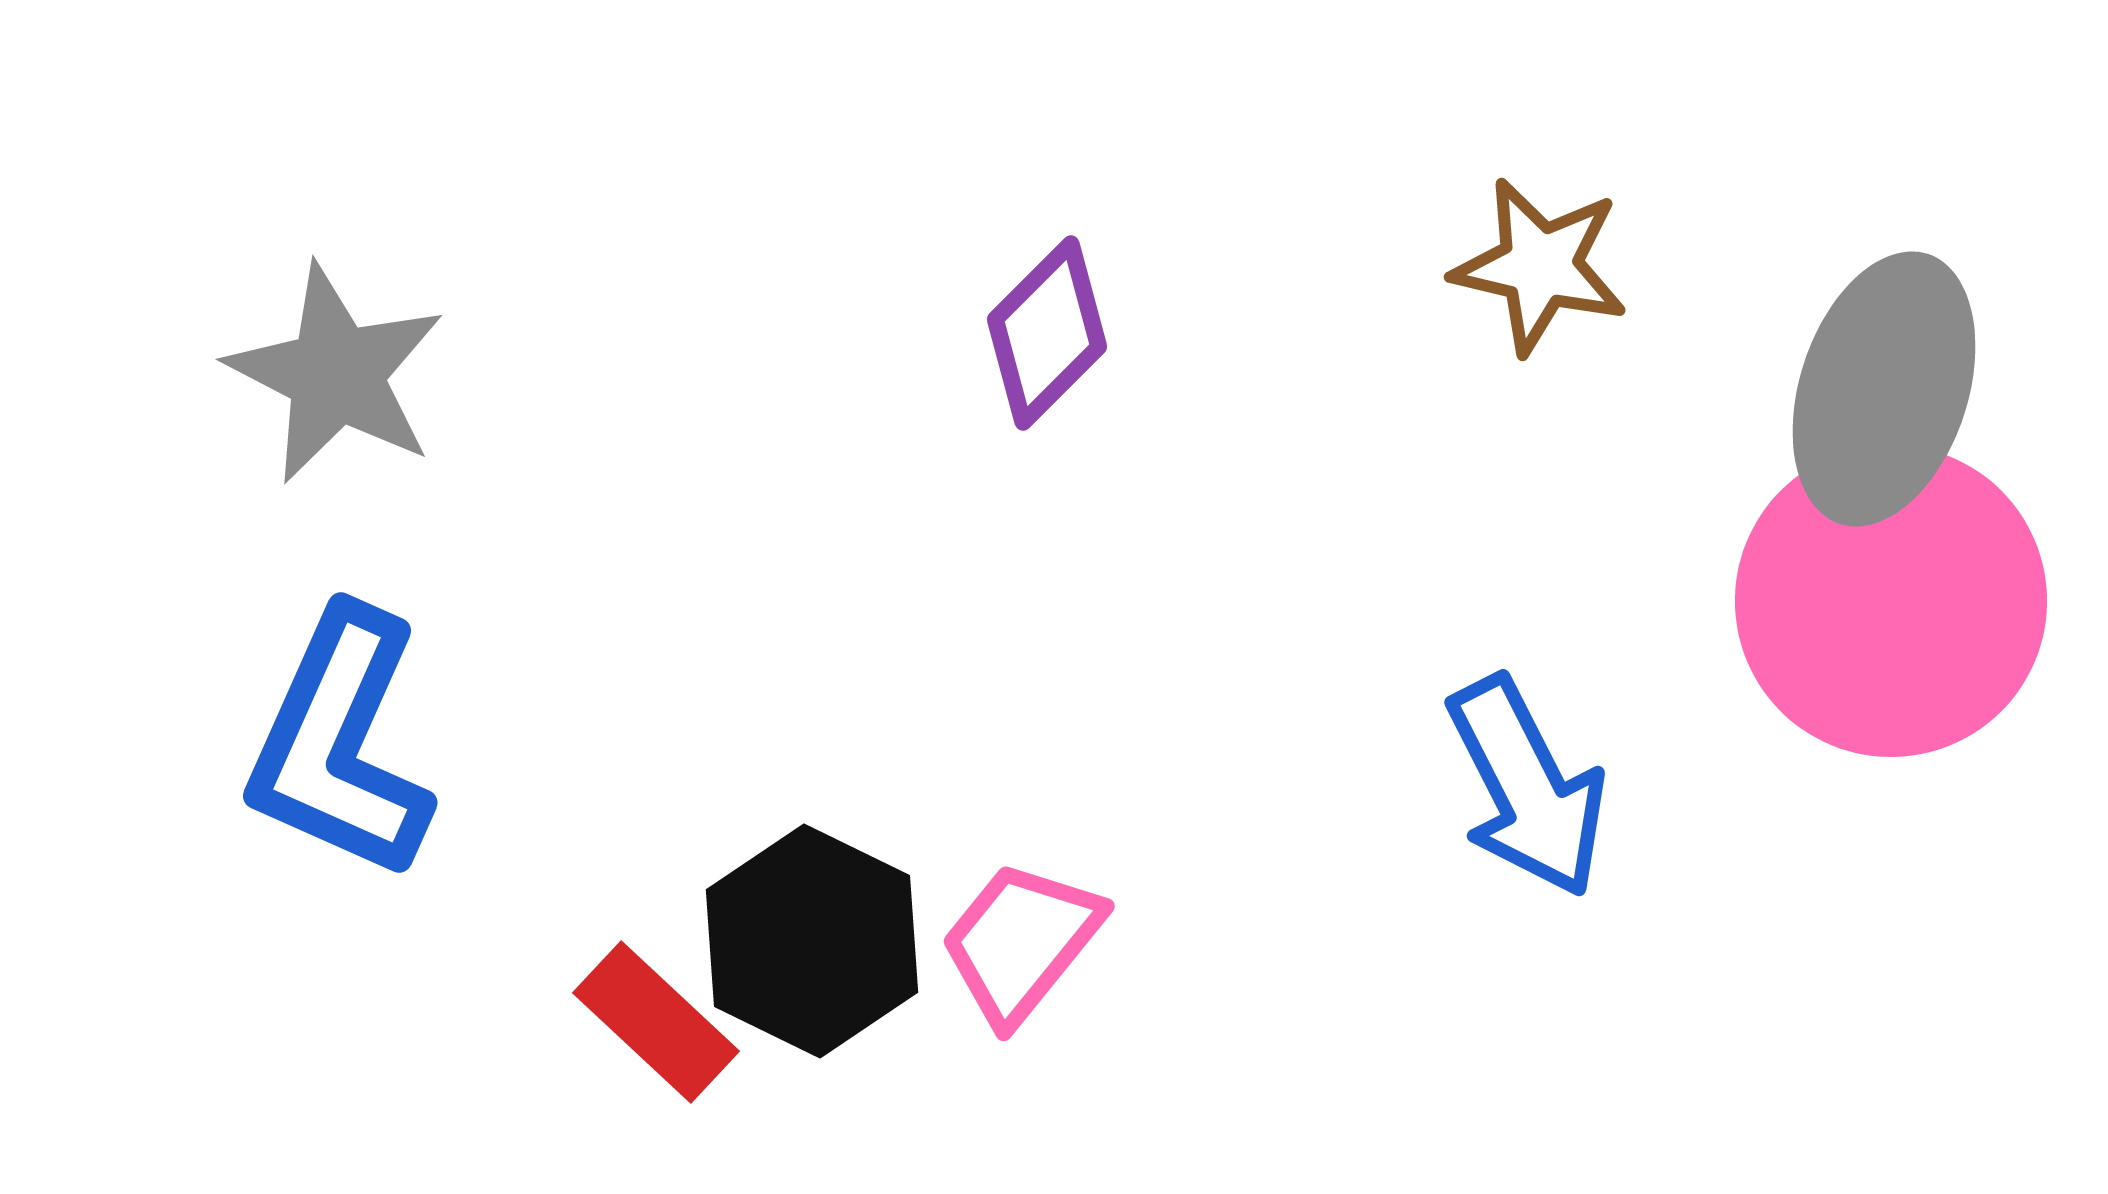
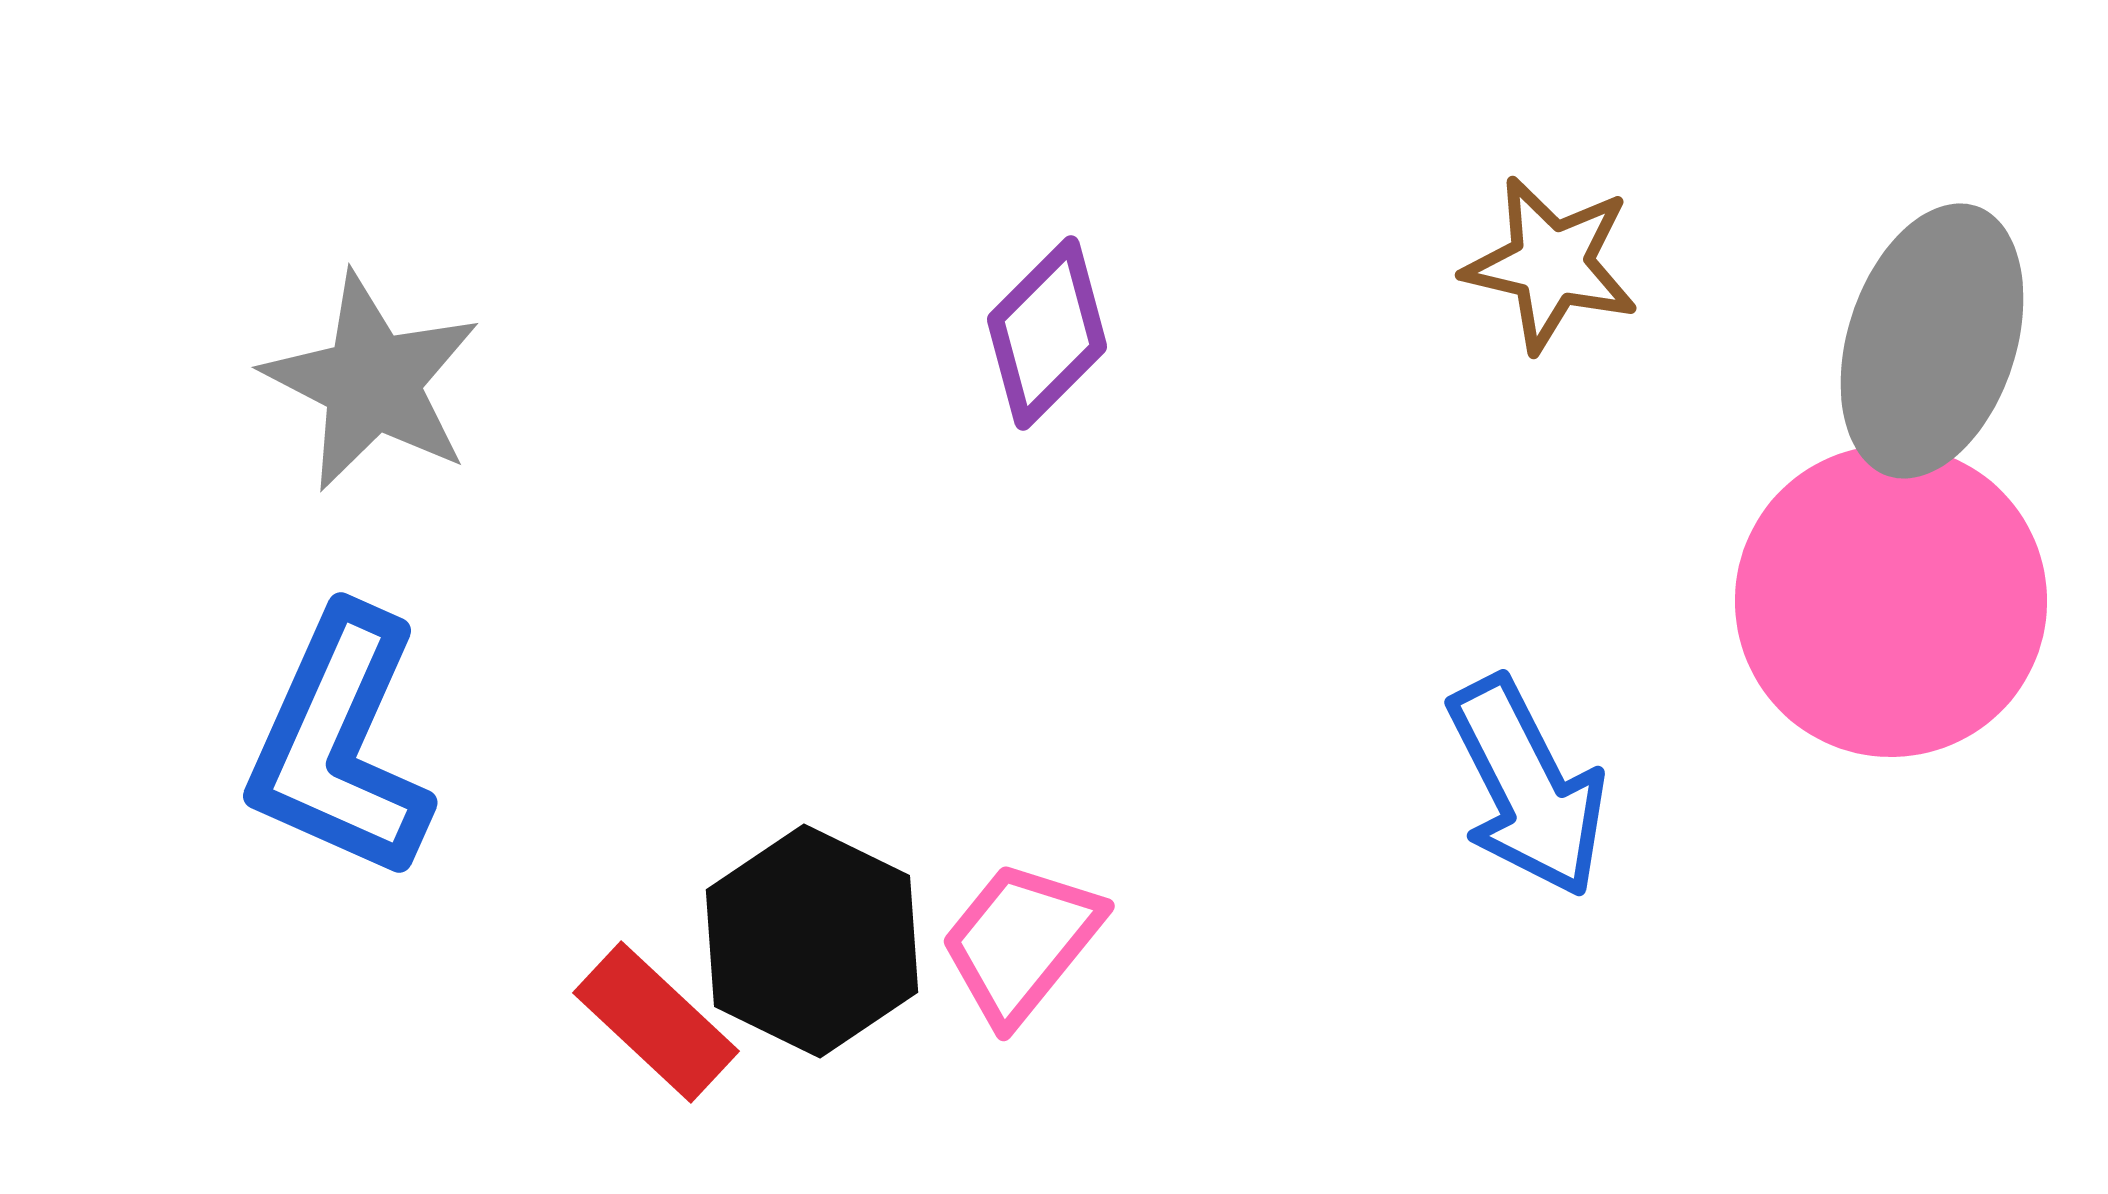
brown star: moved 11 px right, 2 px up
gray star: moved 36 px right, 8 px down
gray ellipse: moved 48 px right, 48 px up
